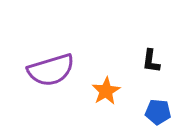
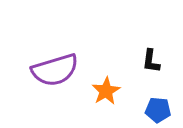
purple semicircle: moved 4 px right
blue pentagon: moved 2 px up
